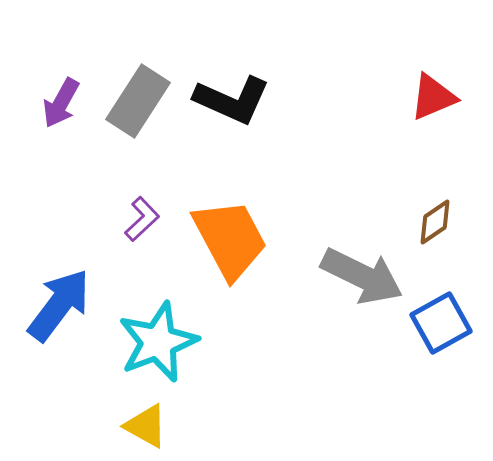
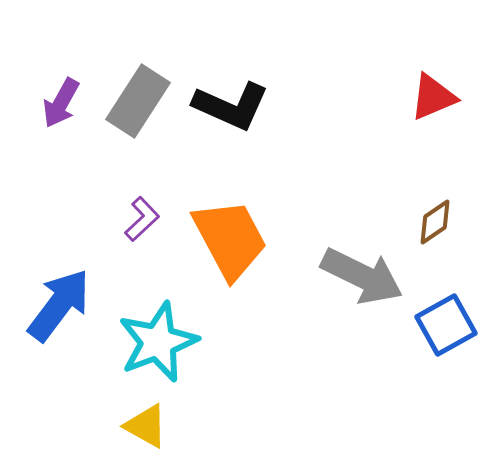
black L-shape: moved 1 px left, 6 px down
blue square: moved 5 px right, 2 px down
